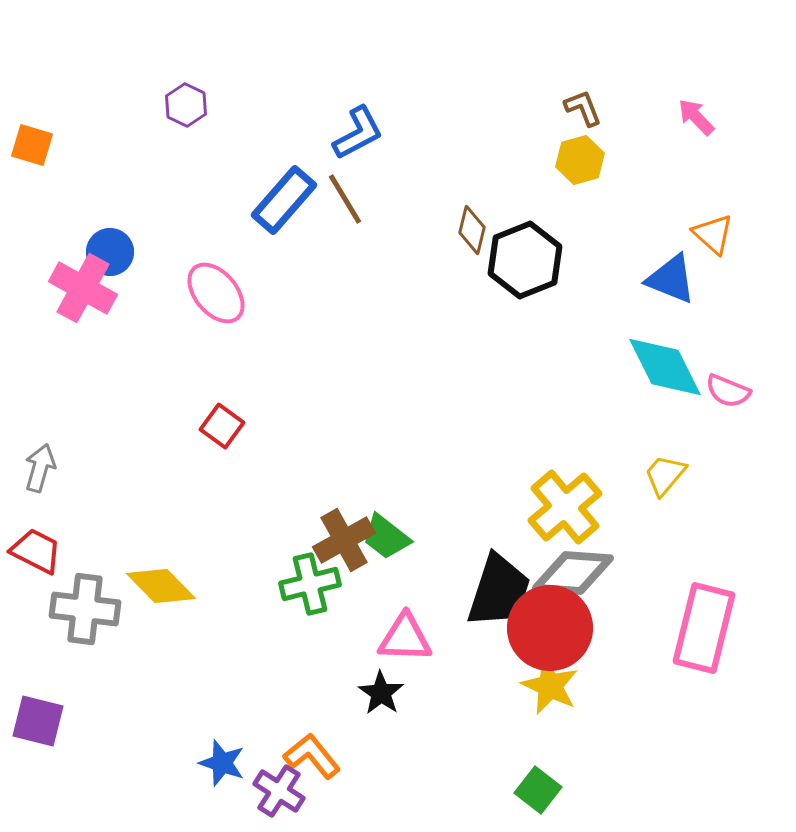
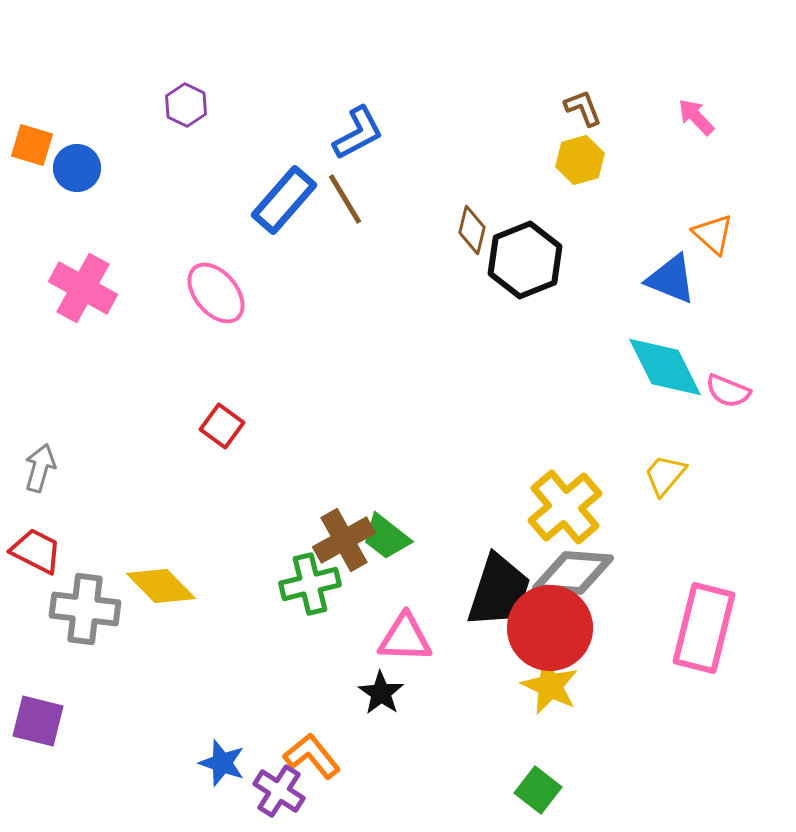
blue circle: moved 33 px left, 84 px up
